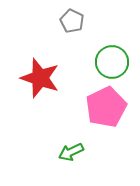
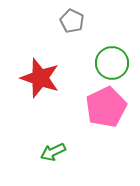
green circle: moved 1 px down
green arrow: moved 18 px left
